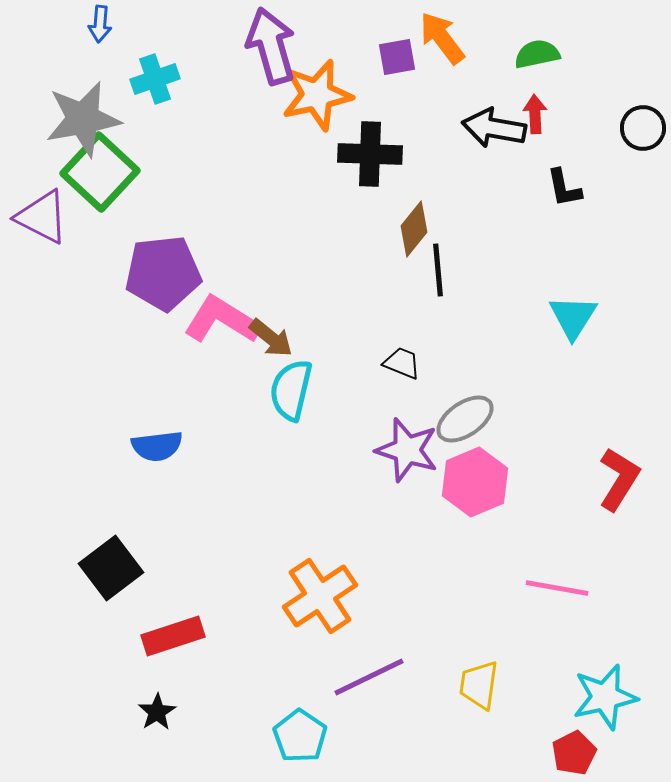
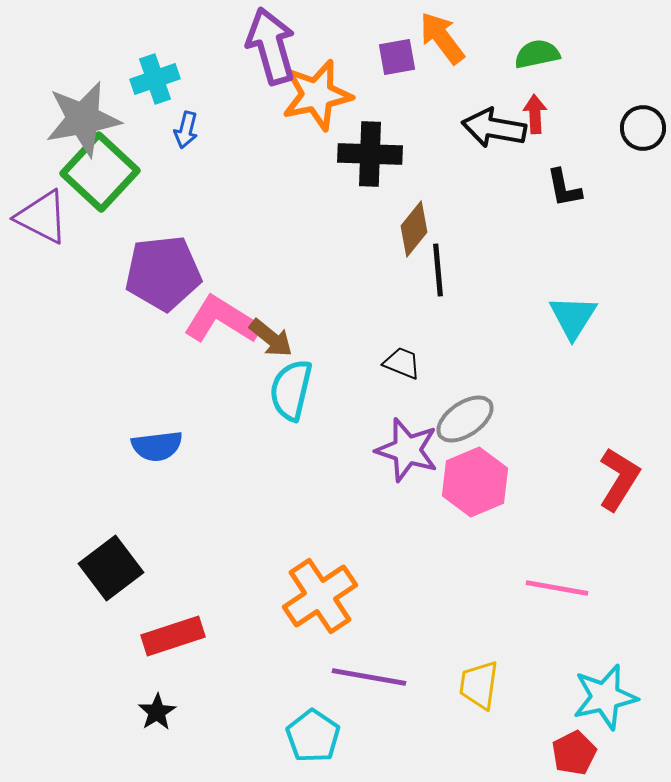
blue arrow: moved 86 px right, 106 px down; rotated 9 degrees clockwise
purple line: rotated 36 degrees clockwise
cyan pentagon: moved 13 px right
